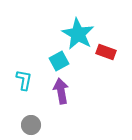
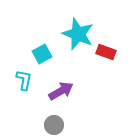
cyan star: rotated 8 degrees counterclockwise
cyan square: moved 17 px left, 7 px up
purple arrow: rotated 70 degrees clockwise
gray circle: moved 23 px right
